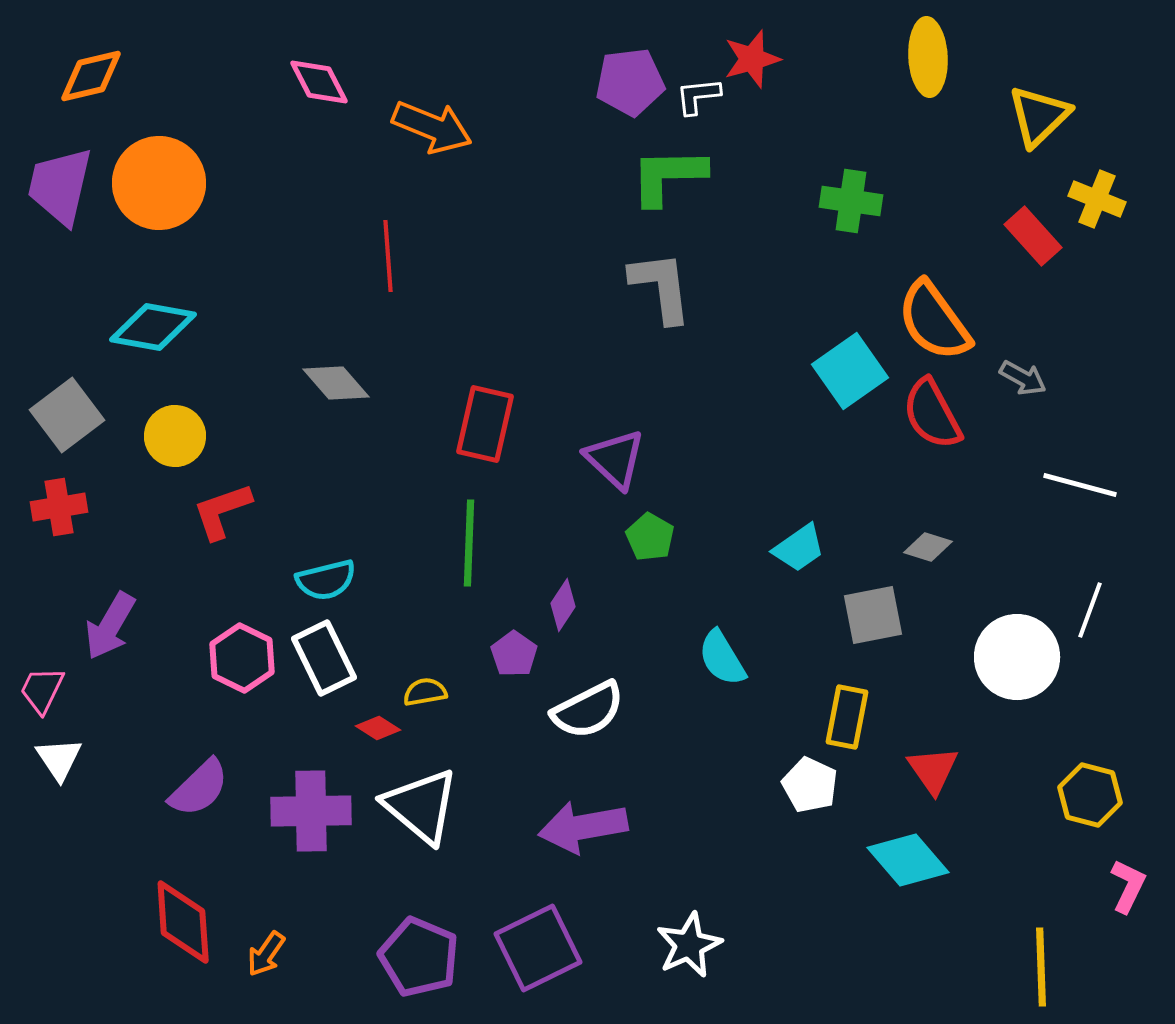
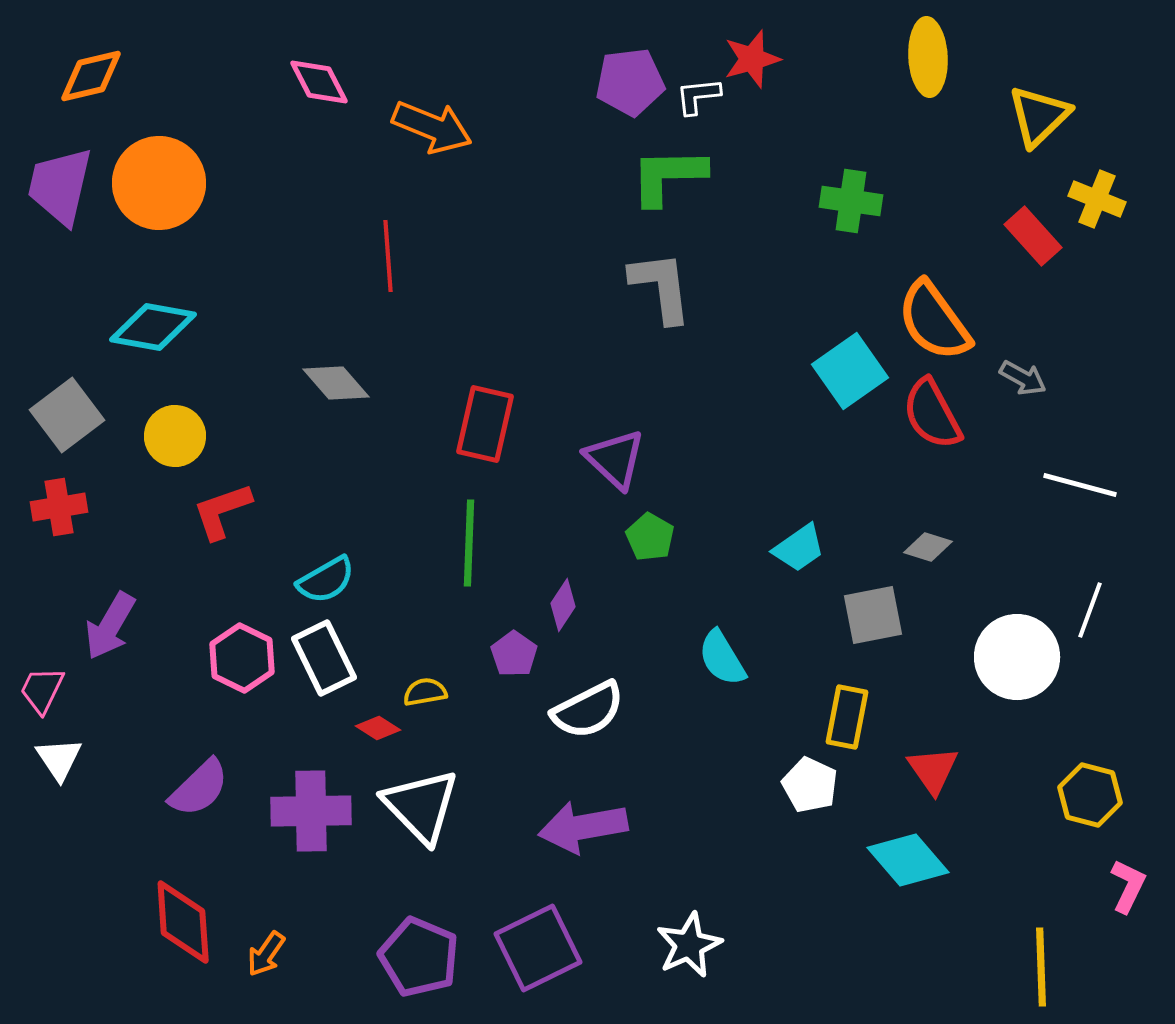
cyan semicircle at (326, 580): rotated 16 degrees counterclockwise
white triangle at (421, 806): rotated 6 degrees clockwise
